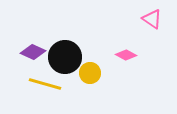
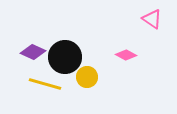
yellow circle: moved 3 px left, 4 px down
